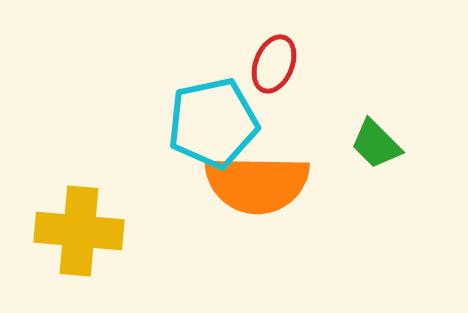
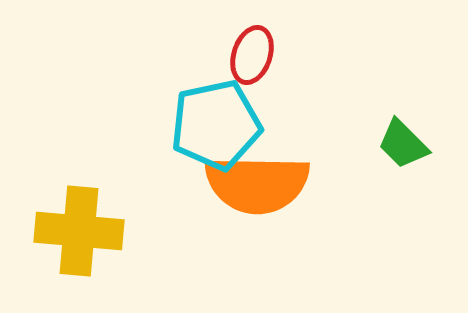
red ellipse: moved 22 px left, 9 px up; rotated 4 degrees counterclockwise
cyan pentagon: moved 3 px right, 2 px down
green trapezoid: moved 27 px right
